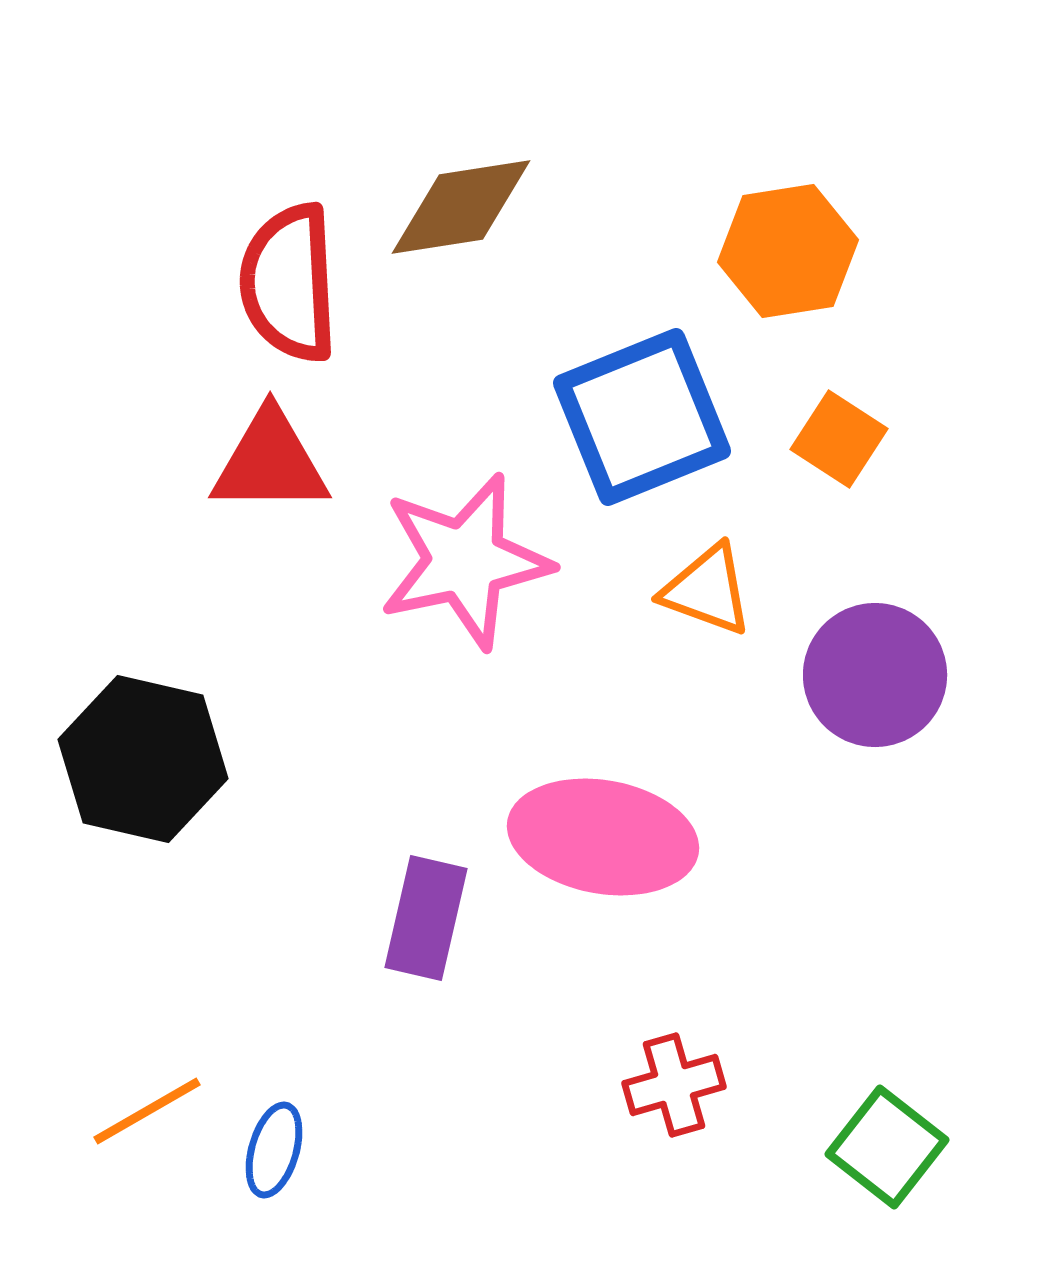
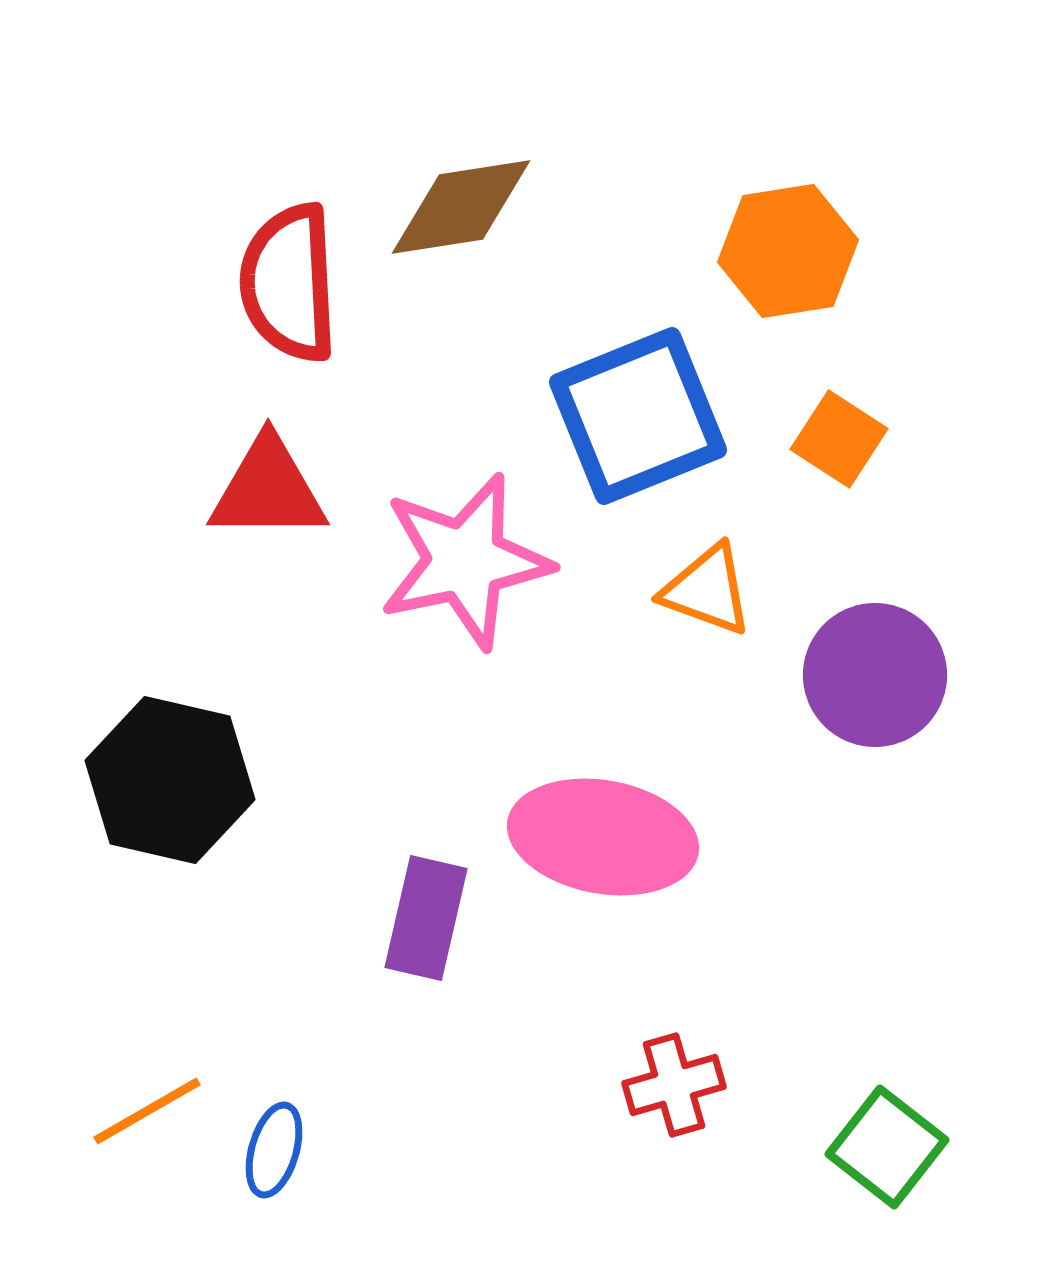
blue square: moved 4 px left, 1 px up
red triangle: moved 2 px left, 27 px down
black hexagon: moved 27 px right, 21 px down
